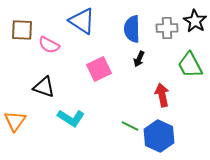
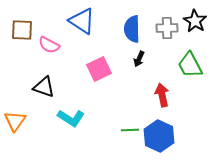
green line: moved 4 px down; rotated 30 degrees counterclockwise
